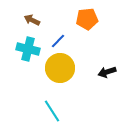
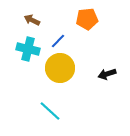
black arrow: moved 2 px down
cyan line: moved 2 px left; rotated 15 degrees counterclockwise
